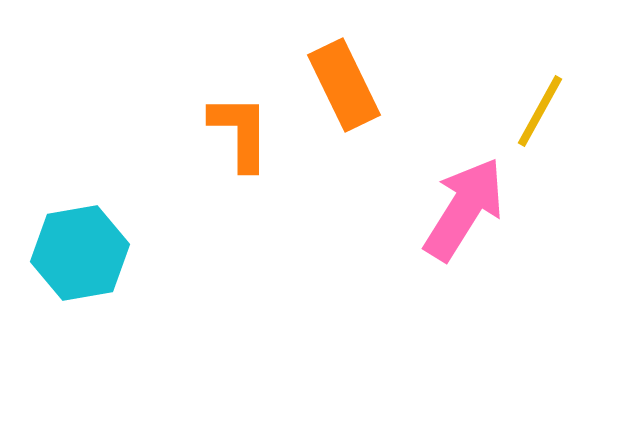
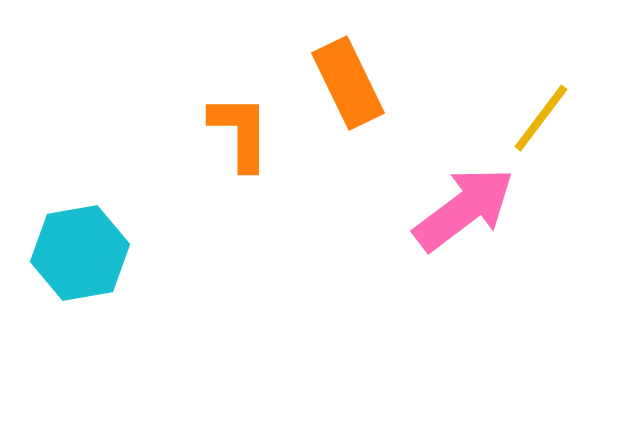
orange rectangle: moved 4 px right, 2 px up
yellow line: moved 1 px right, 7 px down; rotated 8 degrees clockwise
pink arrow: rotated 21 degrees clockwise
